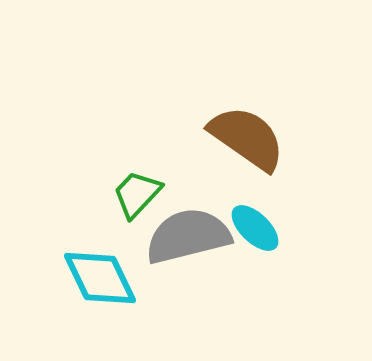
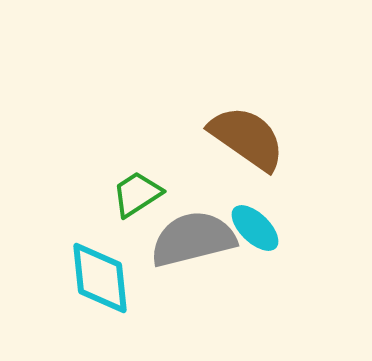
green trapezoid: rotated 14 degrees clockwise
gray semicircle: moved 5 px right, 3 px down
cyan diamond: rotated 20 degrees clockwise
